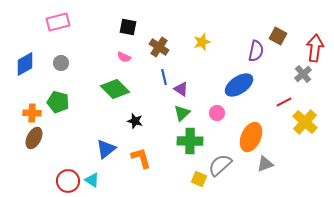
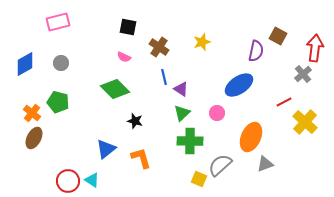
orange cross: rotated 36 degrees clockwise
